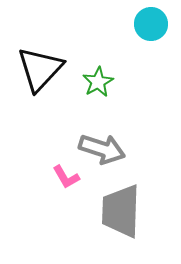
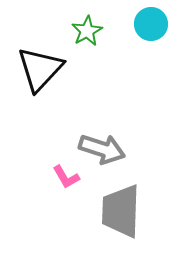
green star: moved 11 px left, 51 px up
